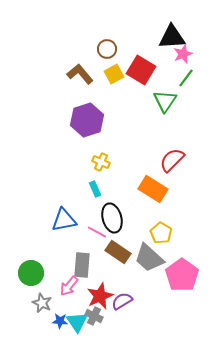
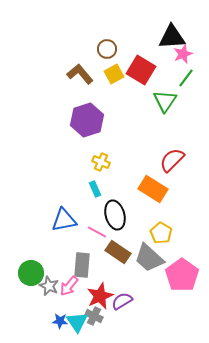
black ellipse: moved 3 px right, 3 px up
gray star: moved 7 px right, 17 px up
